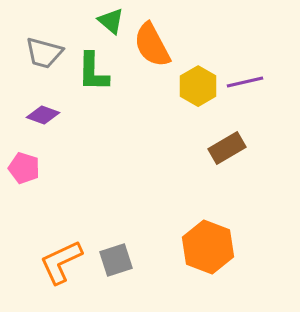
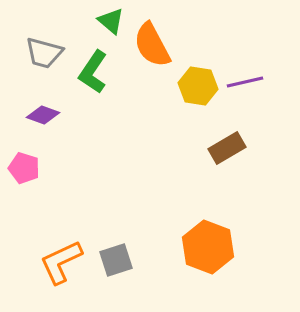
green L-shape: rotated 33 degrees clockwise
yellow hexagon: rotated 21 degrees counterclockwise
